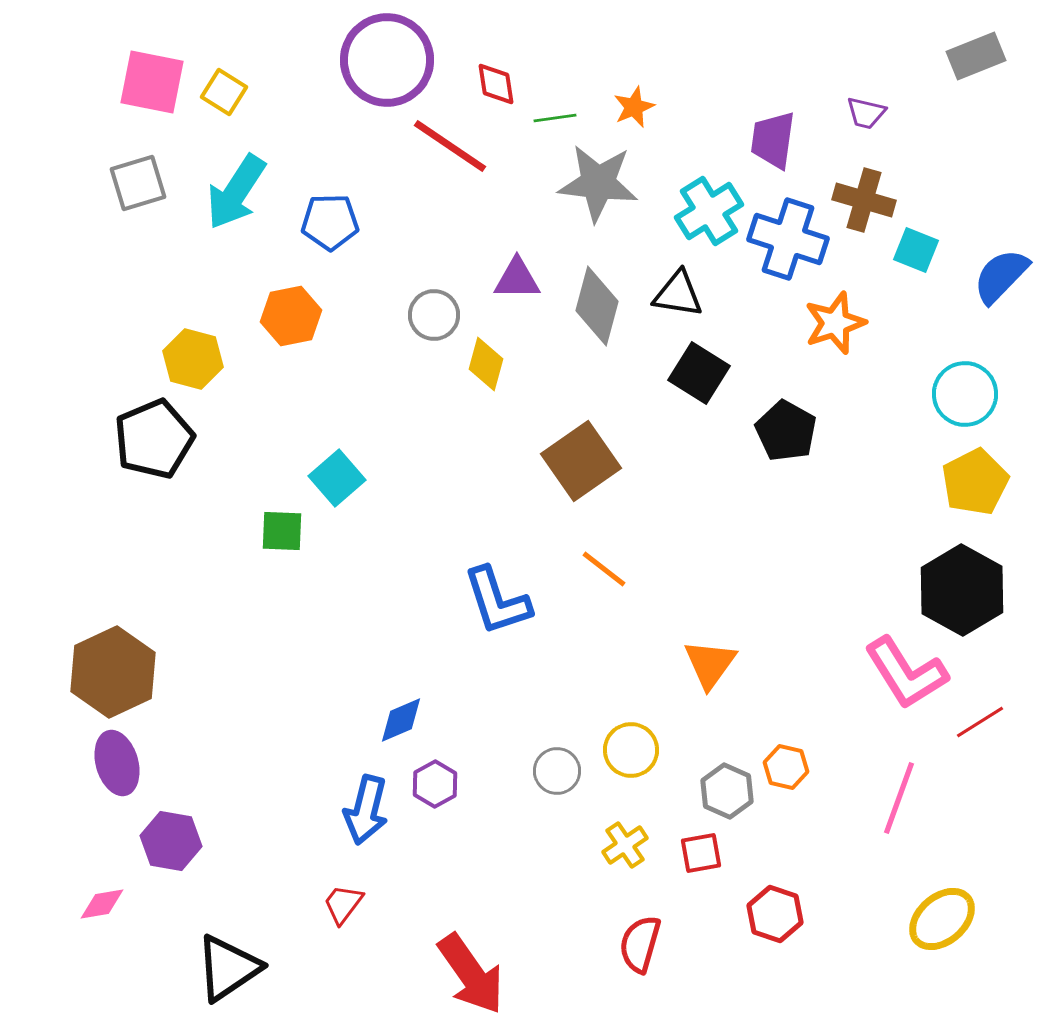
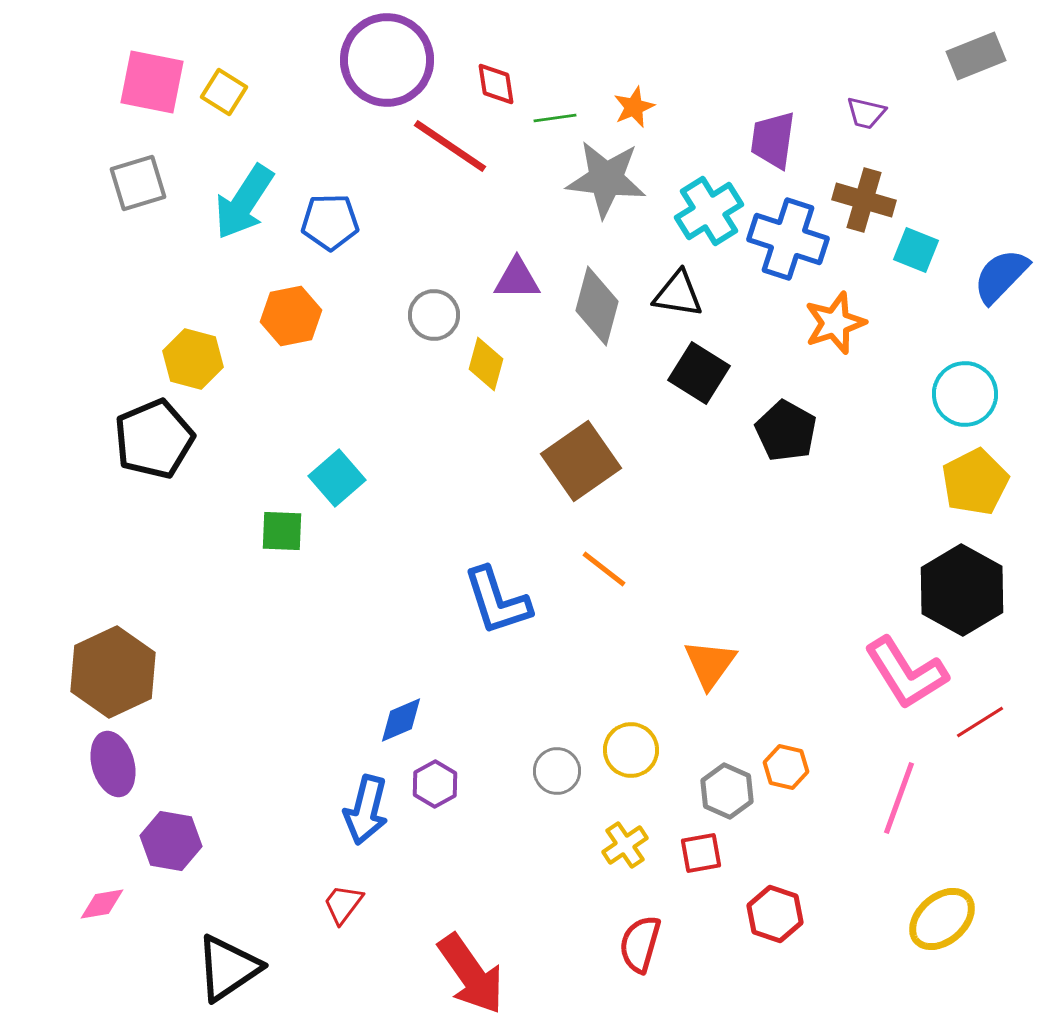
gray star at (598, 183): moved 8 px right, 4 px up
cyan arrow at (236, 192): moved 8 px right, 10 px down
purple ellipse at (117, 763): moved 4 px left, 1 px down
